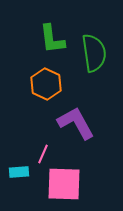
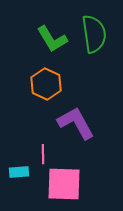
green L-shape: rotated 24 degrees counterclockwise
green semicircle: moved 19 px up
pink line: rotated 24 degrees counterclockwise
